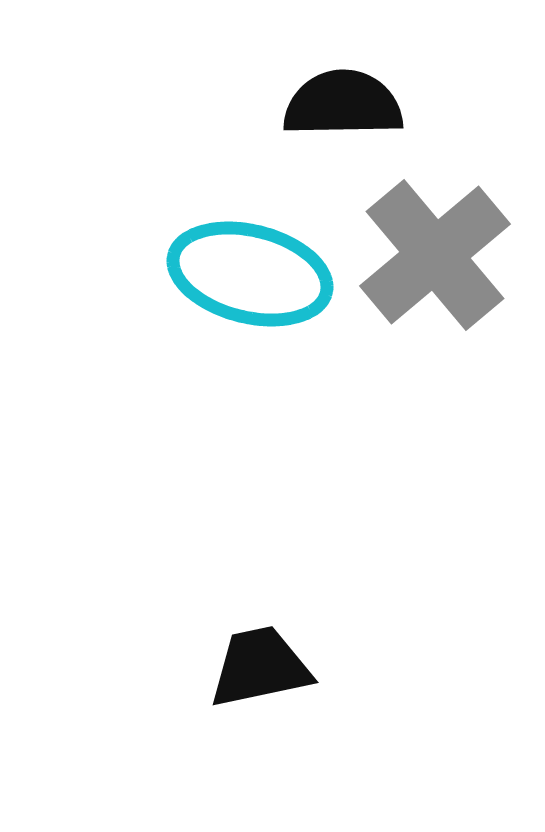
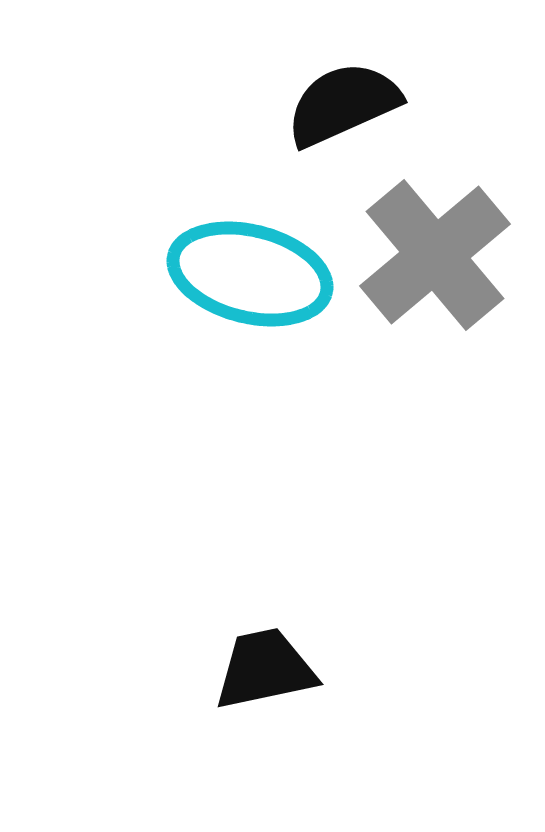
black semicircle: rotated 23 degrees counterclockwise
black trapezoid: moved 5 px right, 2 px down
